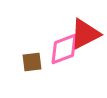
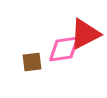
pink diamond: rotated 12 degrees clockwise
